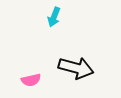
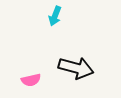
cyan arrow: moved 1 px right, 1 px up
